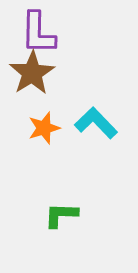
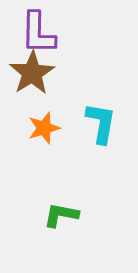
cyan L-shape: moved 5 px right; rotated 54 degrees clockwise
green L-shape: rotated 9 degrees clockwise
